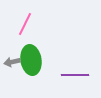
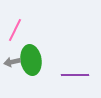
pink line: moved 10 px left, 6 px down
